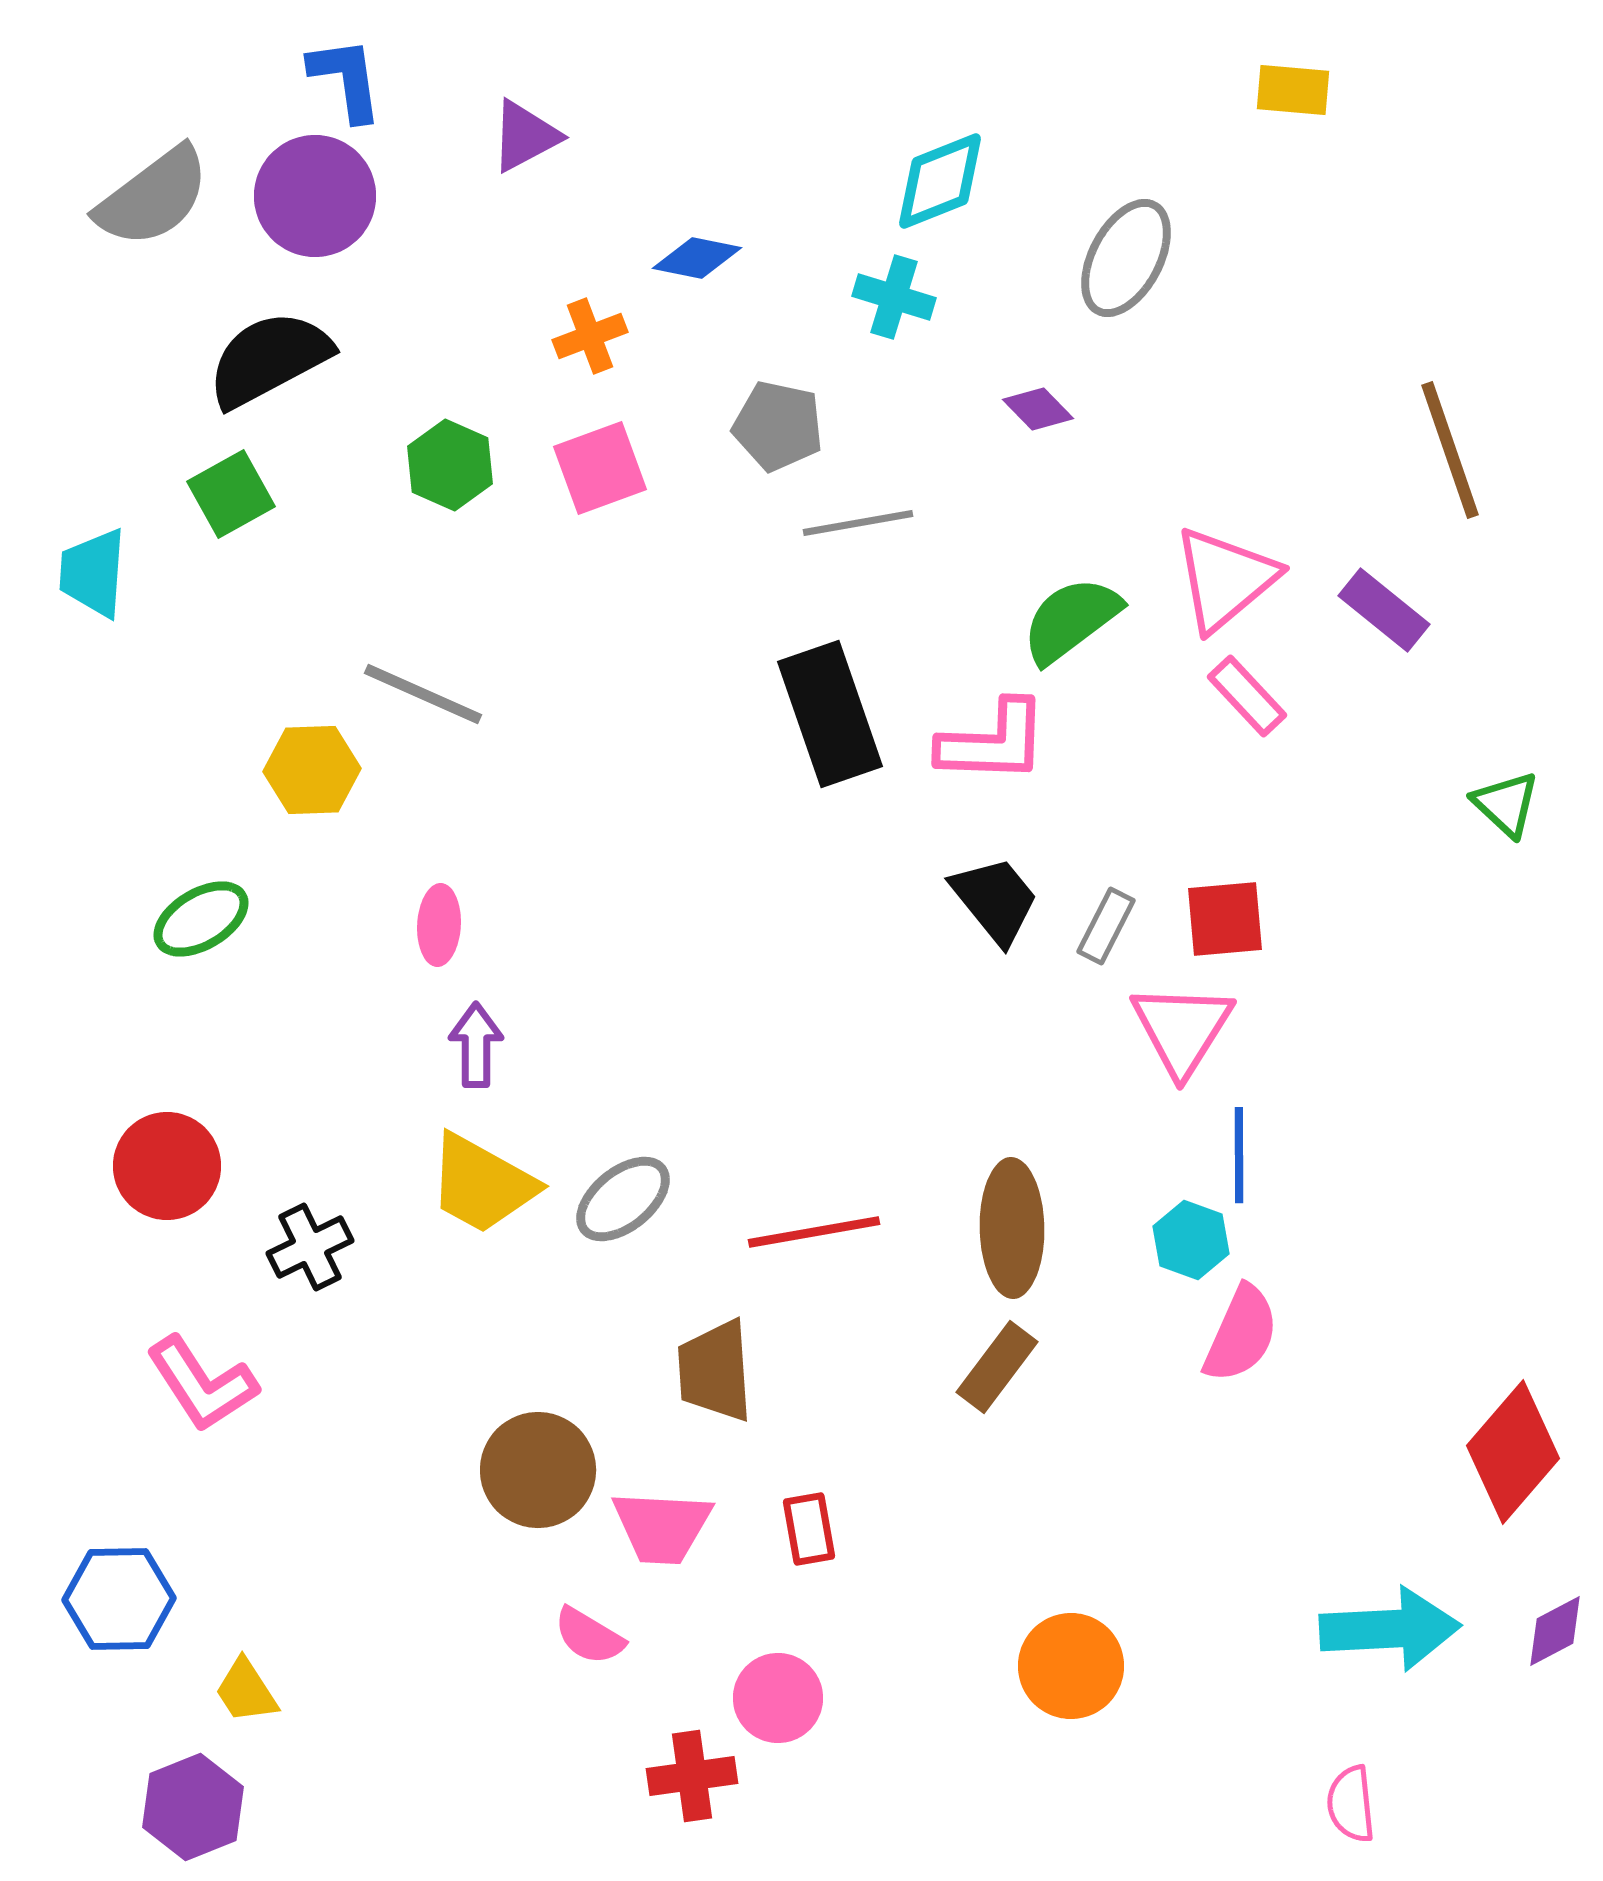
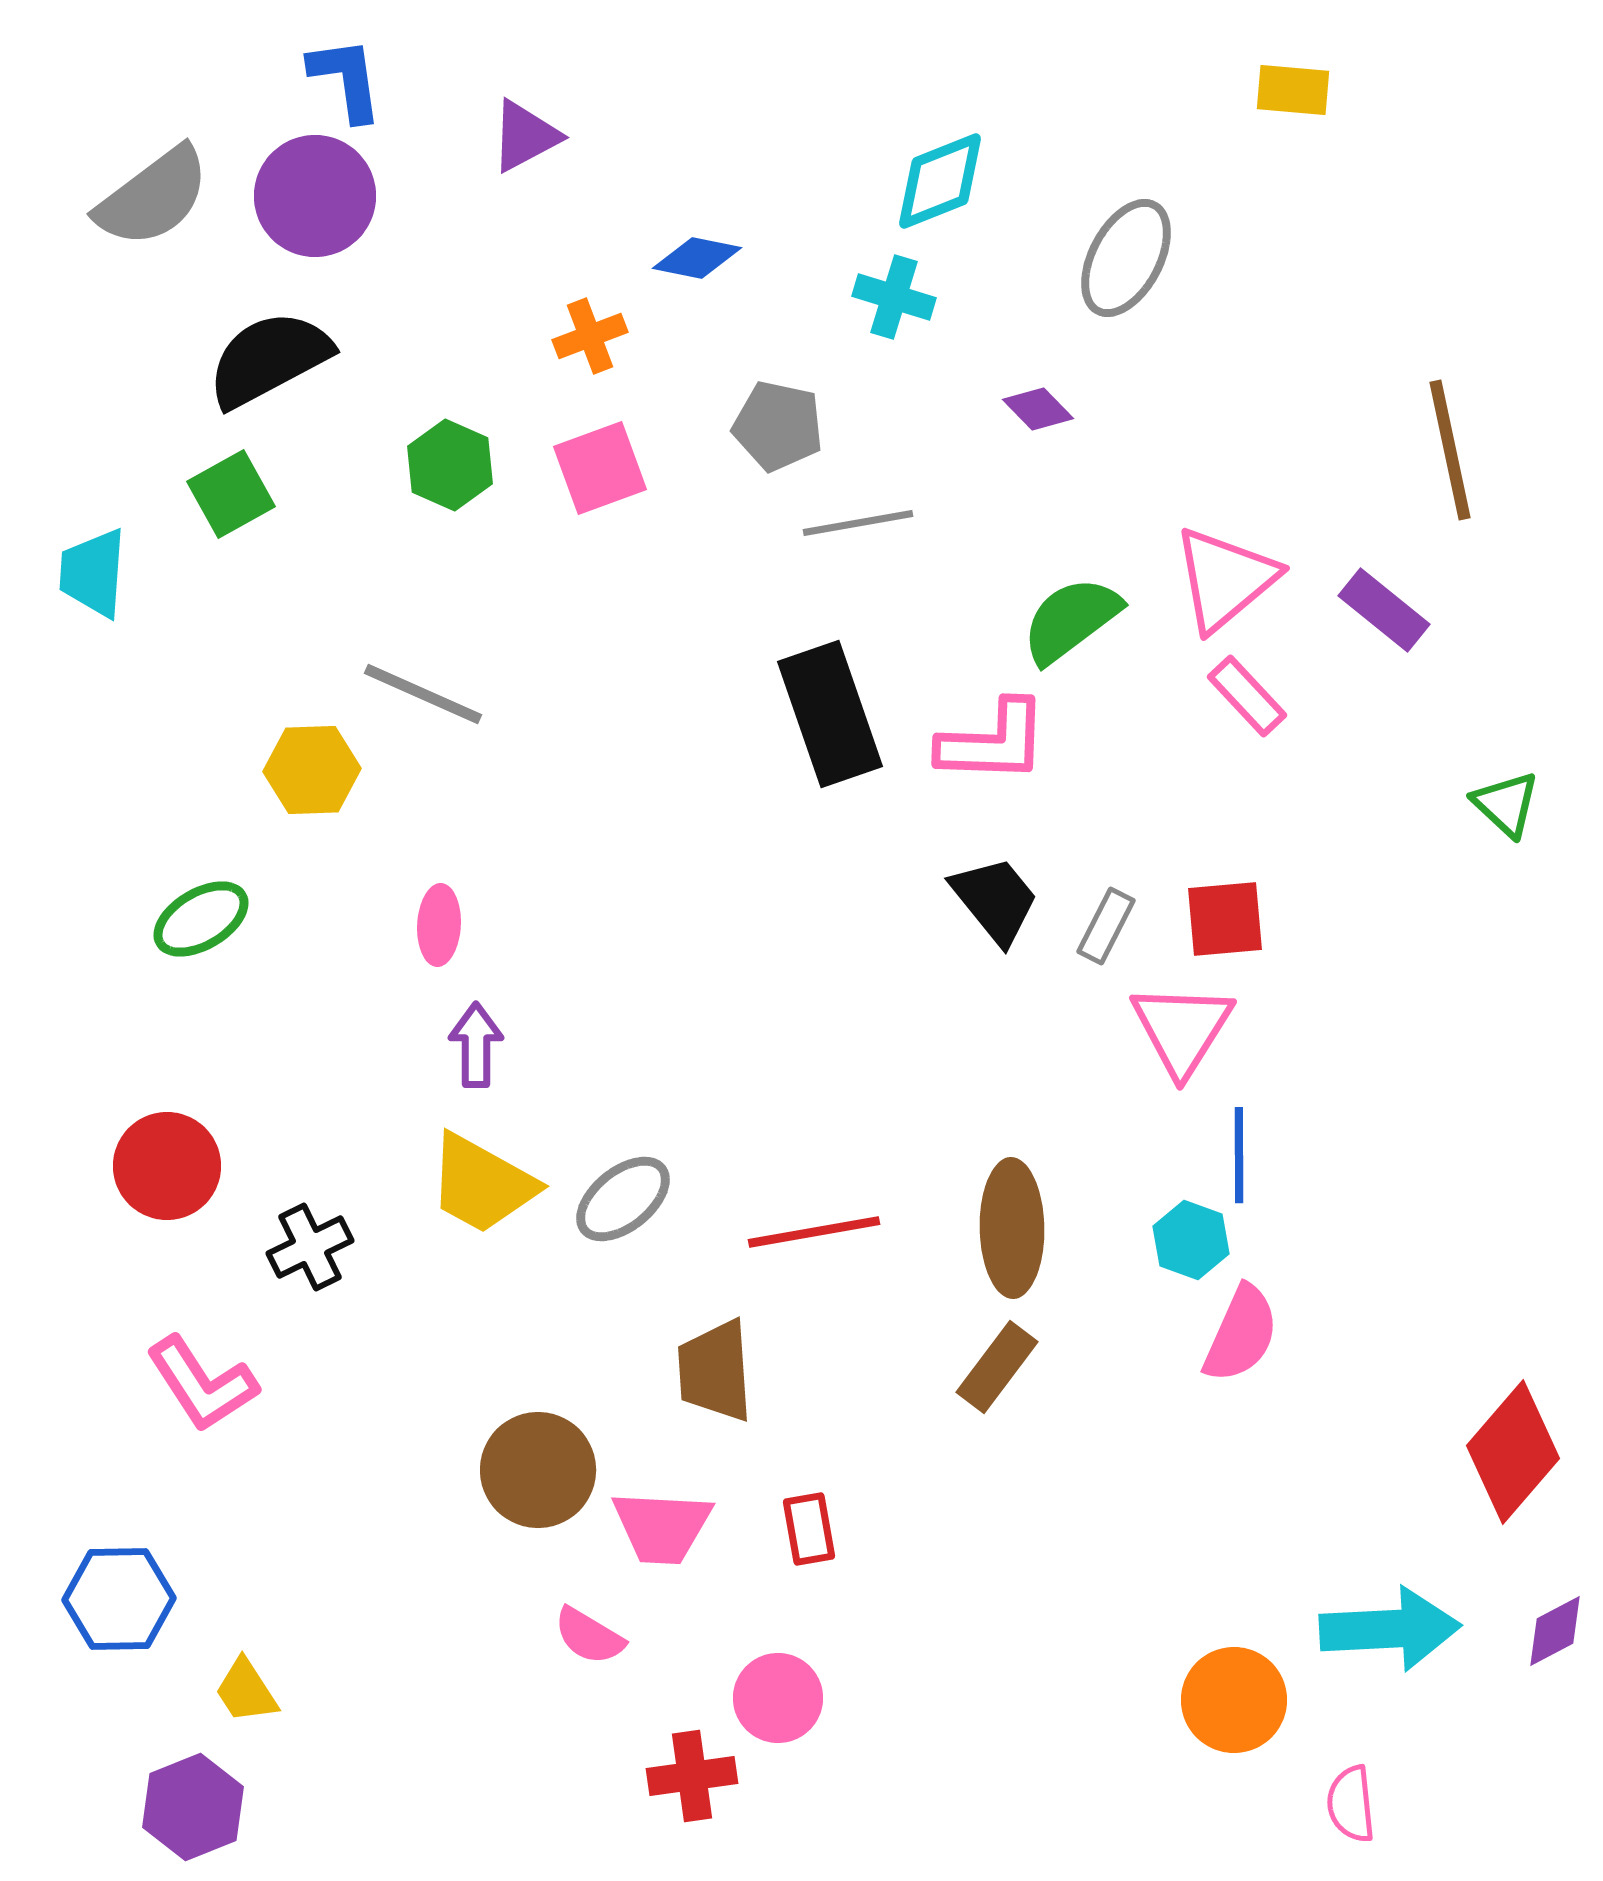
brown line at (1450, 450): rotated 7 degrees clockwise
orange circle at (1071, 1666): moved 163 px right, 34 px down
